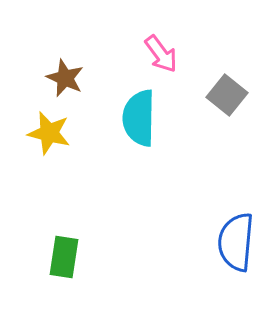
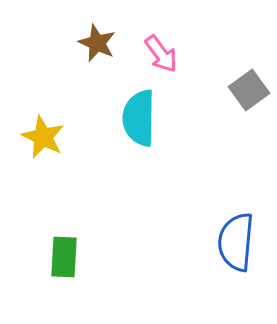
brown star: moved 32 px right, 35 px up
gray square: moved 22 px right, 5 px up; rotated 15 degrees clockwise
yellow star: moved 6 px left, 4 px down; rotated 12 degrees clockwise
green rectangle: rotated 6 degrees counterclockwise
